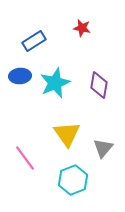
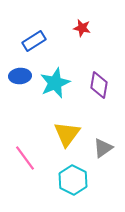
yellow triangle: rotated 12 degrees clockwise
gray triangle: rotated 15 degrees clockwise
cyan hexagon: rotated 12 degrees counterclockwise
